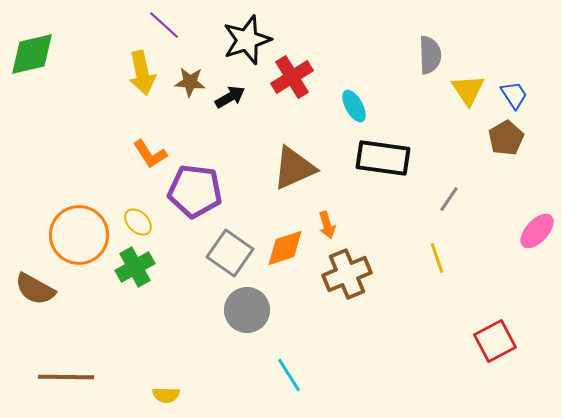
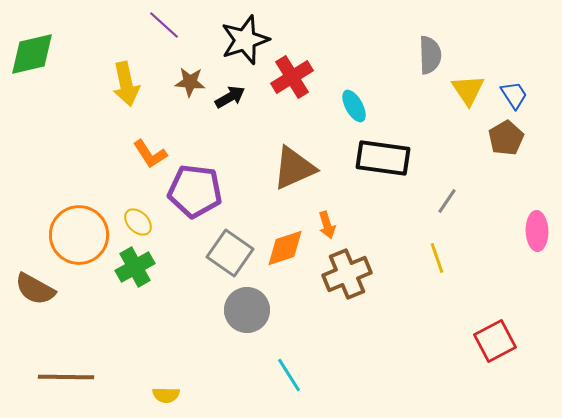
black star: moved 2 px left
yellow arrow: moved 16 px left, 11 px down
gray line: moved 2 px left, 2 px down
pink ellipse: rotated 45 degrees counterclockwise
